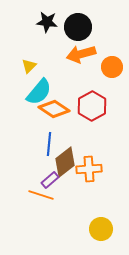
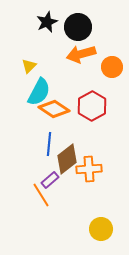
black star: rotated 30 degrees counterclockwise
cyan semicircle: rotated 12 degrees counterclockwise
brown diamond: moved 2 px right, 3 px up
orange line: rotated 40 degrees clockwise
